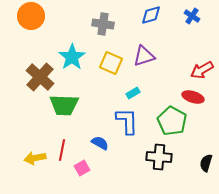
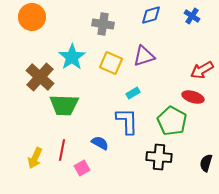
orange circle: moved 1 px right, 1 px down
yellow arrow: rotated 55 degrees counterclockwise
